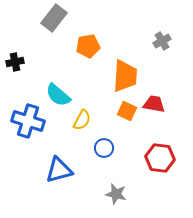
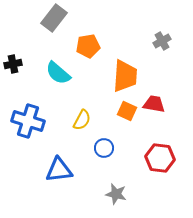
black cross: moved 2 px left, 2 px down
cyan semicircle: moved 22 px up
blue triangle: rotated 8 degrees clockwise
